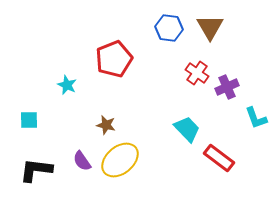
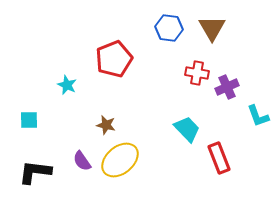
brown triangle: moved 2 px right, 1 px down
red cross: rotated 25 degrees counterclockwise
cyan L-shape: moved 2 px right, 2 px up
red rectangle: rotated 32 degrees clockwise
black L-shape: moved 1 px left, 2 px down
